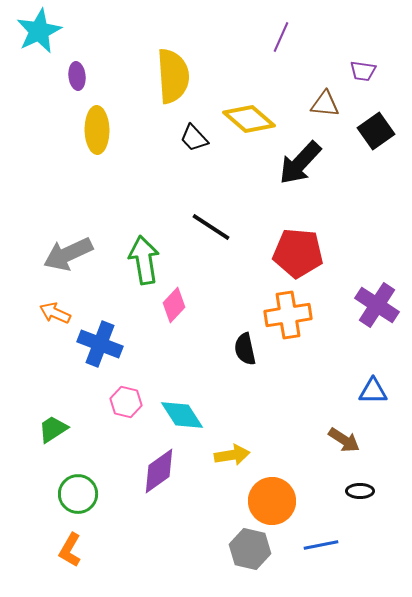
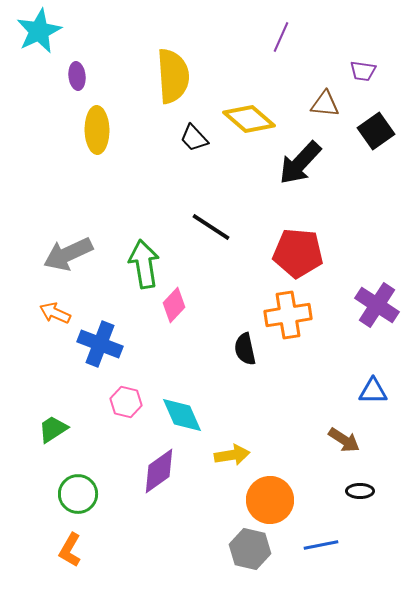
green arrow: moved 4 px down
cyan diamond: rotated 9 degrees clockwise
orange circle: moved 2 px left, 1 px up
